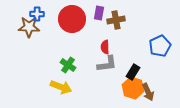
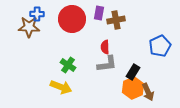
orange hexagon: rotated 20 degrees clockwise
